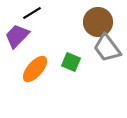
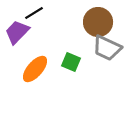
black line: moved 2 px right
purple trapezoid: moved 4 px up
gray trapezoid: rotated 28 degrees counterclockwise
